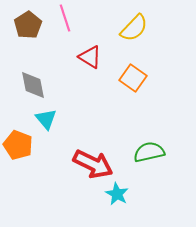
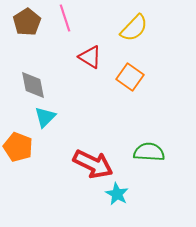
brown pentagon: moved 1 px left, 3 px up
orange square: moved 3 px left, 1 px up
cyan triangle: moved 1 px left, 2 px up; rotated 25 degrees clockwise
orange pentagon: moved 2 px down
green semicircle: rotated 16 degrees clockwise
